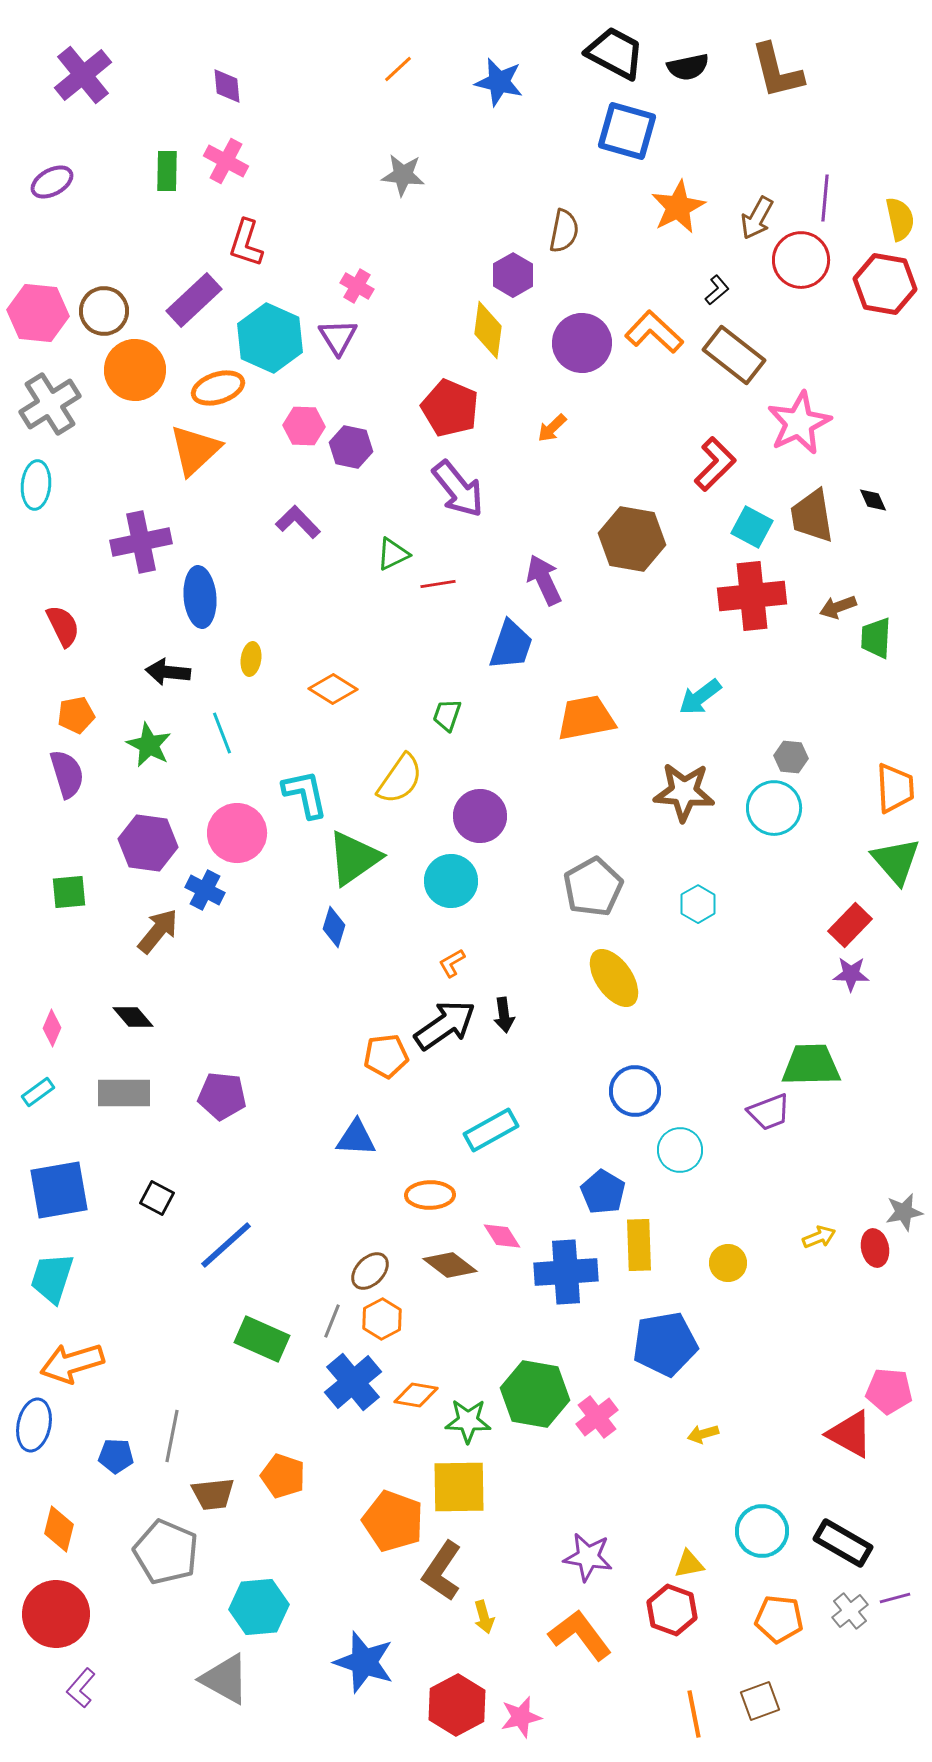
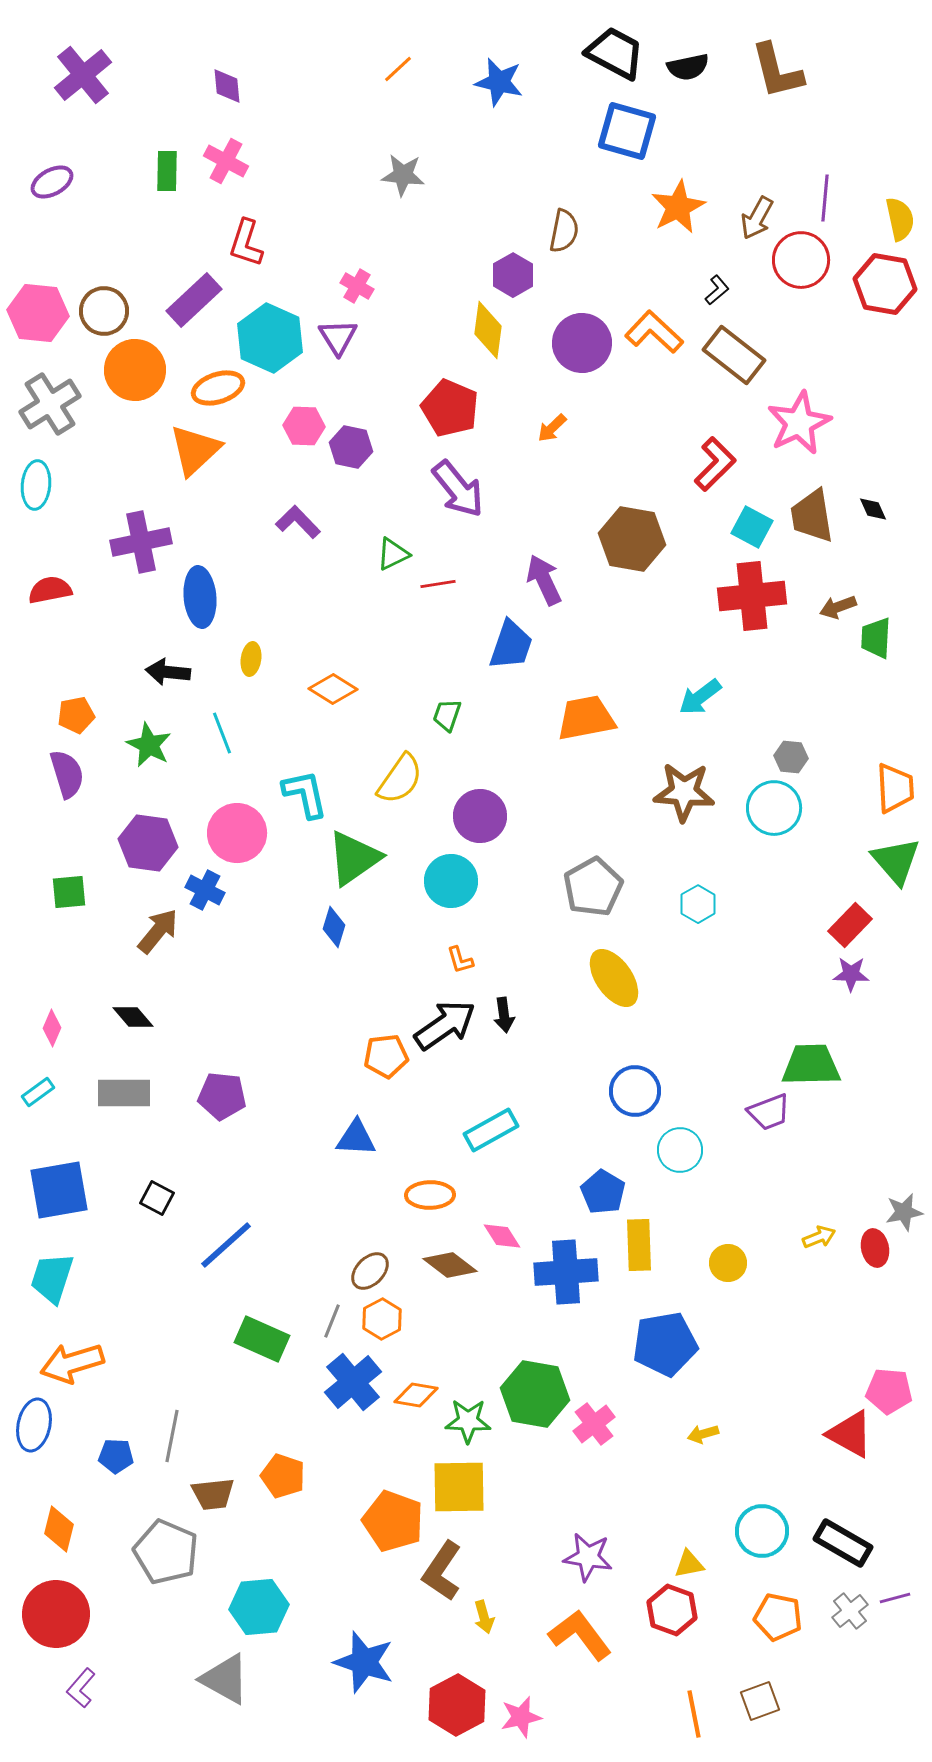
black diamond at (873, 500): moved 9 px down
red semicircle at (63, 626): moved 13 px left, 36 px up; rotated 75 degrees counterclockwise
orange L-shape at (452, 963): moved 8 px right, 3 px up; rotated 76 degrees counterclockwise
pink cross at (597, 1417): moved 3 px left, 7 px down
orange pentagon at (779, 1619): moved 1 px left, 2 px up; rotated 6 degrees clockwise
